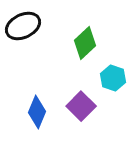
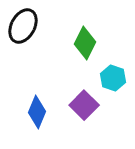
black ellipse: rotated 36 degrees counterclockwise
green diamond: rotated 20 degrees counterclockwise
purple square: moved 3 px right, 1 px up
